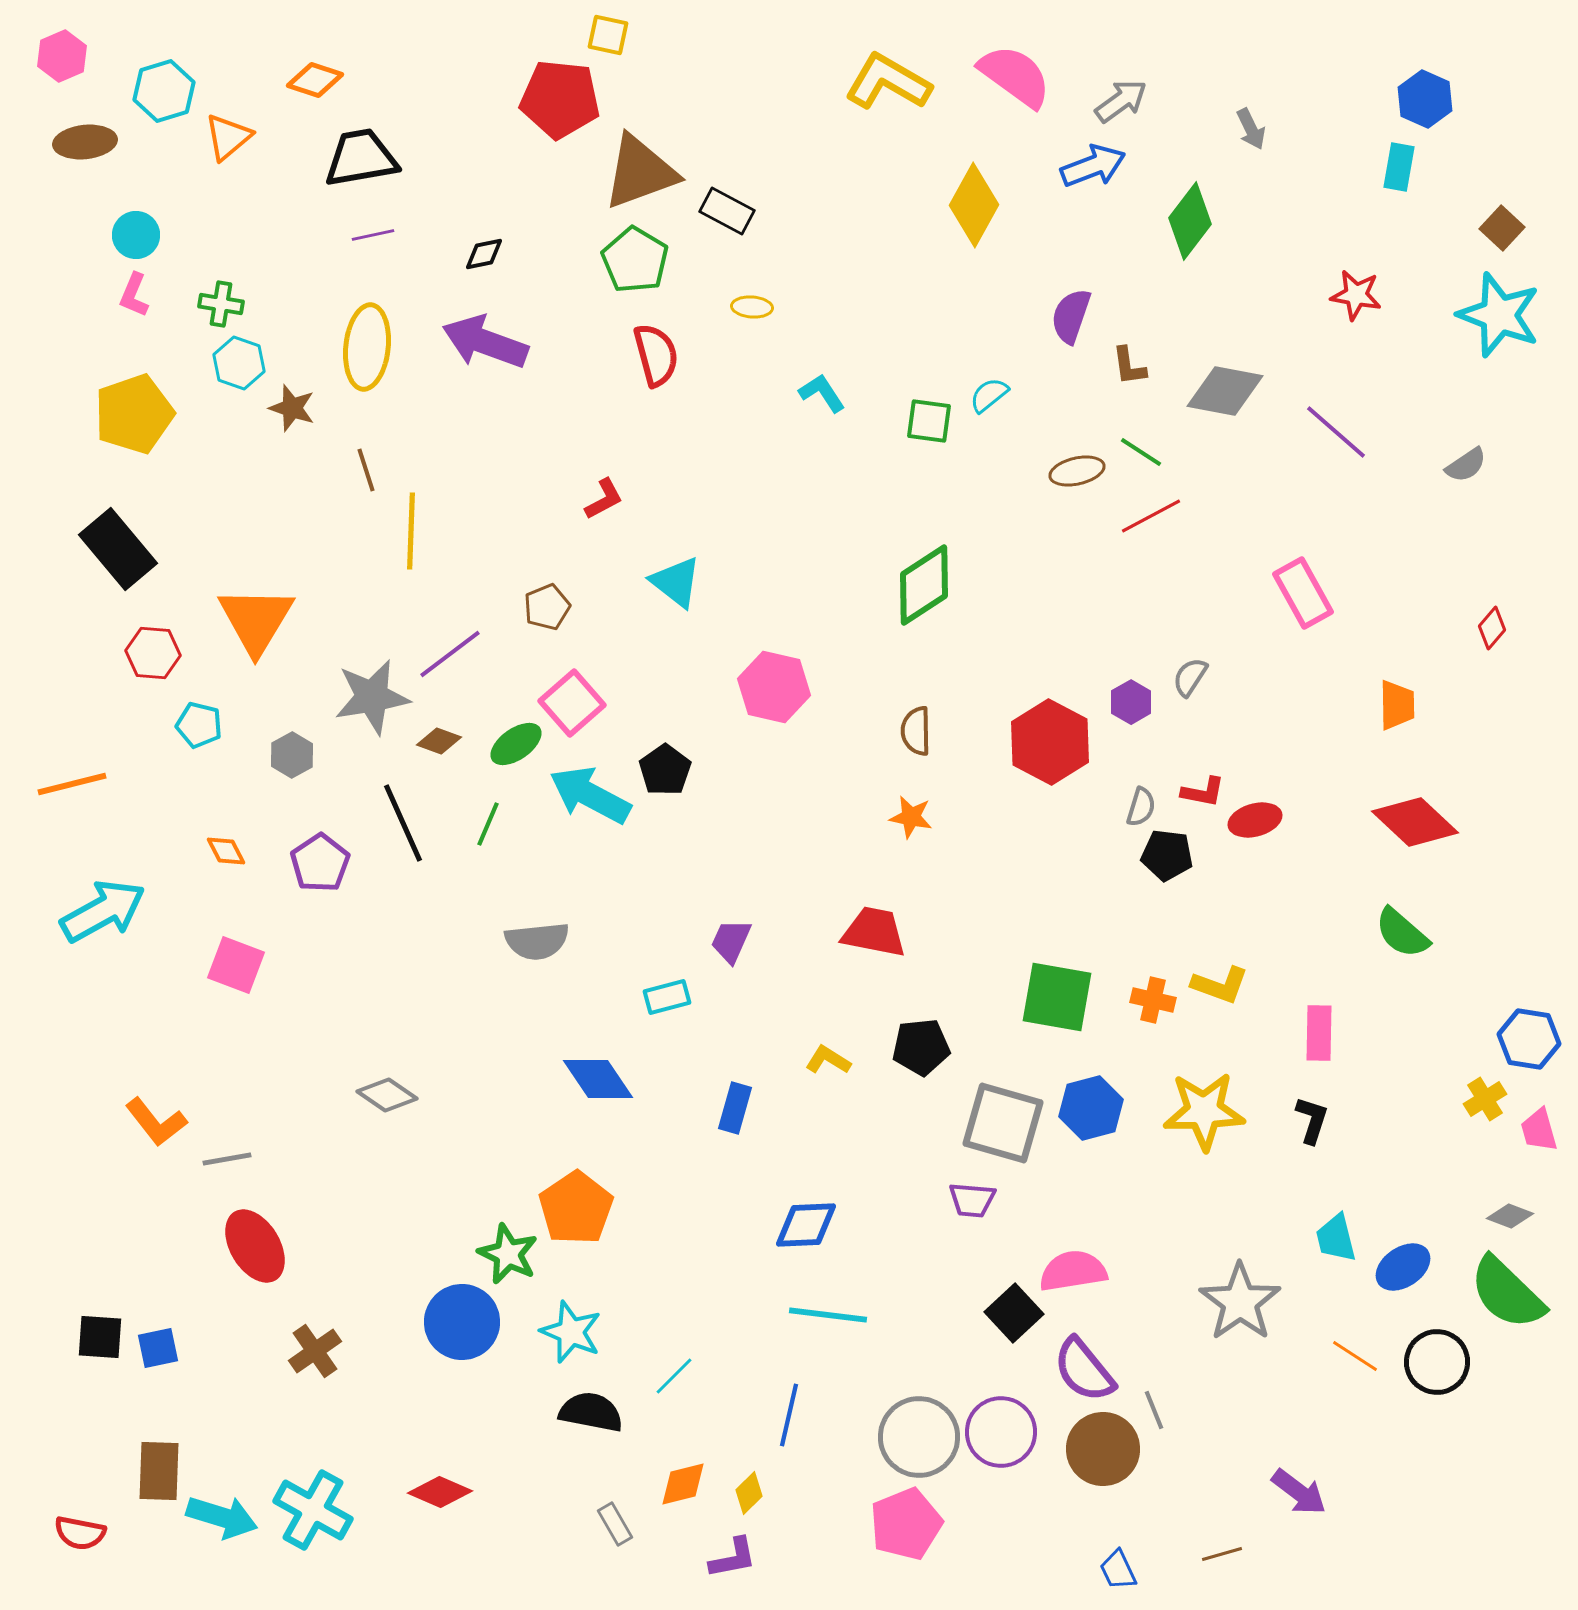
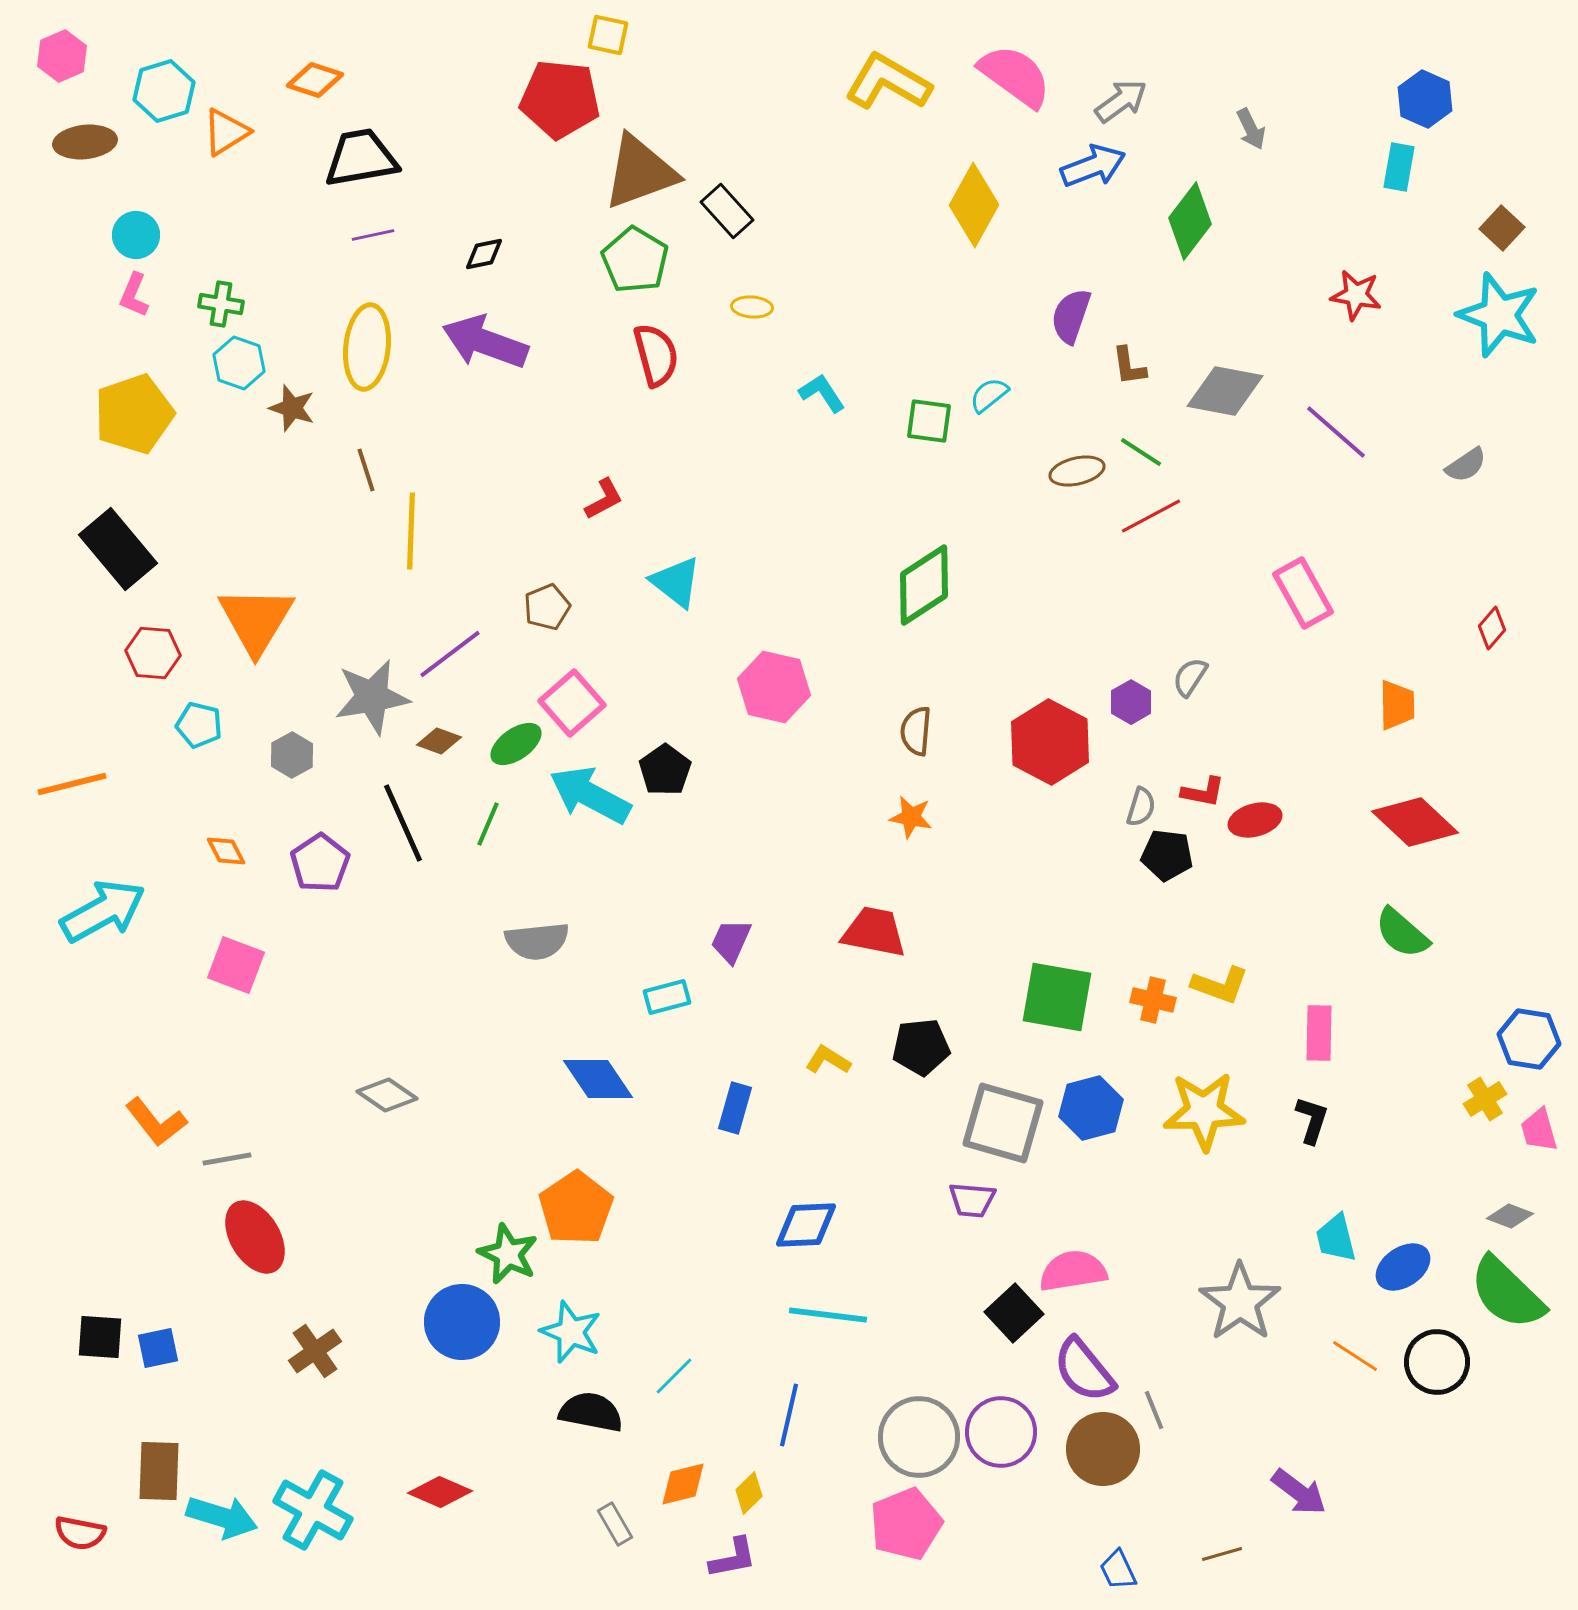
orange triangle at (228, 137): moved 2 px left, 5 px up; rotated 8 degrees clockwise
black rectangle at (727, 211): rotated 20 degrees clockwise
brown semicircle at (916, 731): rotated 6 degrees clockwise
red ellipse at (255, 1246): moved 9 px up
